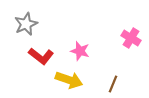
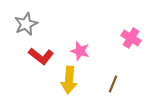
yellow arrow: rotated 76 degrees clockwise
